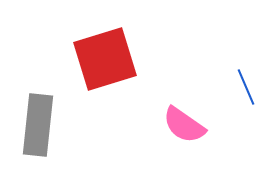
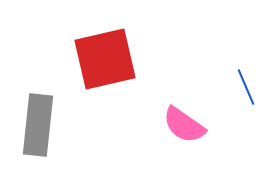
red square: rotated 4 degrees clockwise
